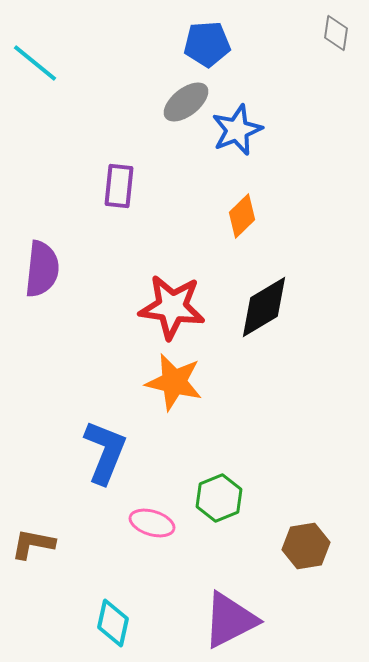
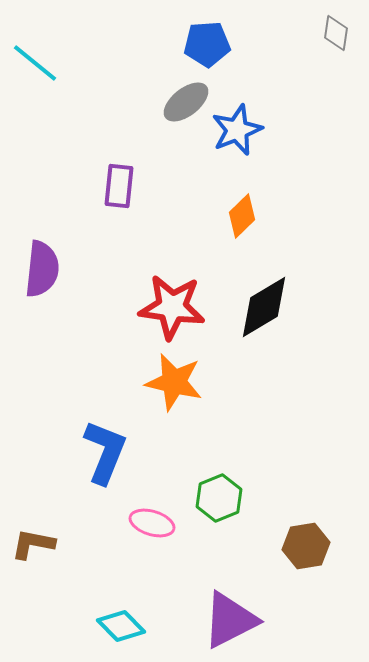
cyan diamond: moved 8 px right, 3 px down; rotated 57 degrees counterclockwise
